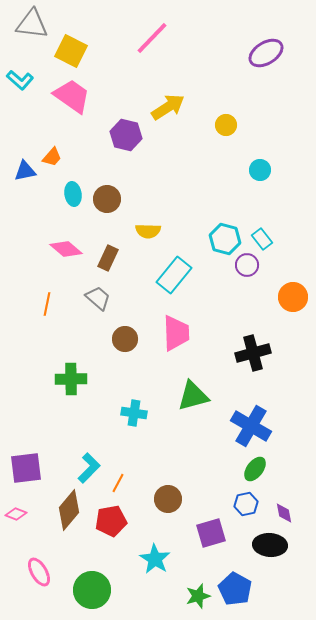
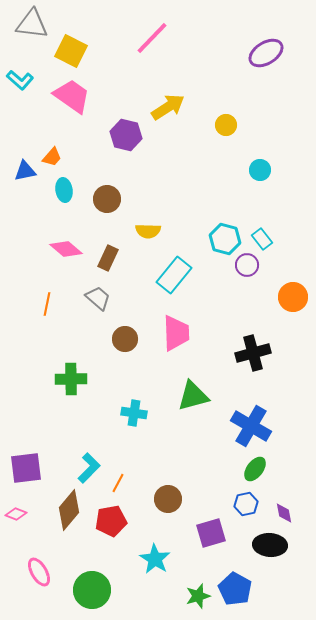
cyan ellipse at (73, 194): moved 9 px left, 4 px up
